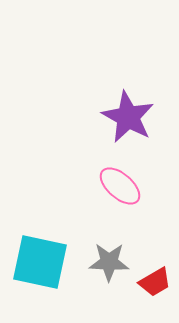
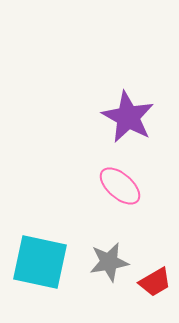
gray star: rotated 12 degrees counterclockwise
